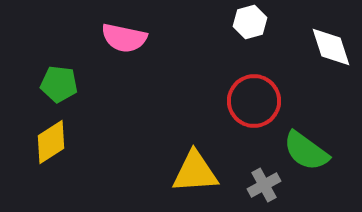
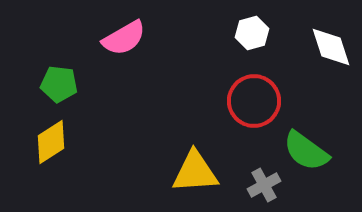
white hexagon: moved 2 px right, 11 px down
pink semicircle: rotated 42 degrees counterclockwise
